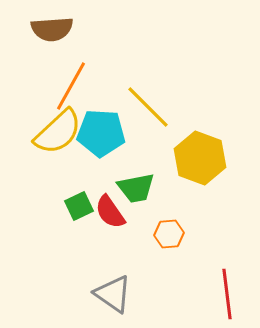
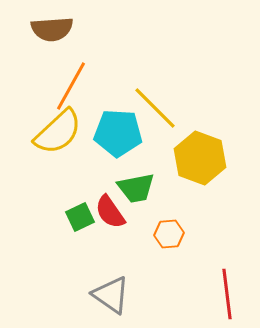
yellow line: moved 7 px right, 1 px down
cyan pentagon: moved 17 px right
green square: moved 1 px right, 11 px down
gray triangle: moved 2 px left, 1 px down
